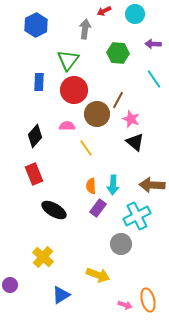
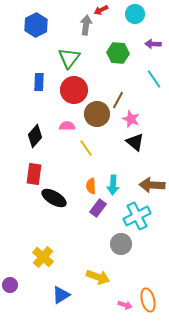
red arrow: moved 3 px left, 1 px up
gray arrow: moved 1 px right, 4 px up
green triangle: moved 1 px right, 2 px up
red rectangle: rotated 30 degrees clockwise
black ellipse: moved 12 px up
yellow arrow: moved 2 px down
